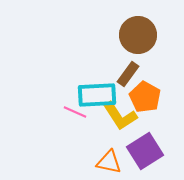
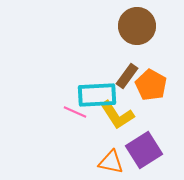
brown circle: moved 1 px left, 9 px up
brown rectangle: moved 1 px left, 2 px down
orange pentagon: moved 6 px right, 12 px up
yellow L-shape: moved 3 px left, 1 px up
purple square: moved 1 px left, 1 px up
orange triangle: moved 2 px right
